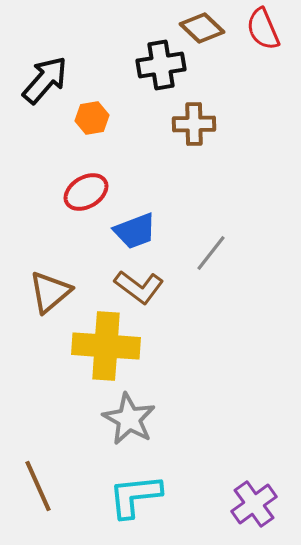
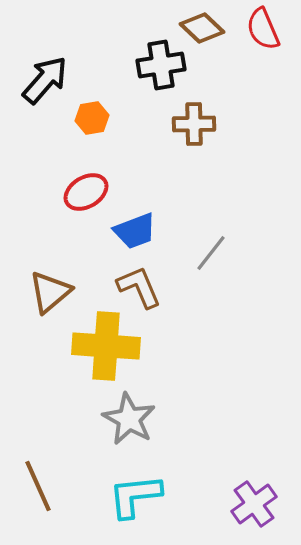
brown L-shape: rotated 150 degrees counterclockwise
